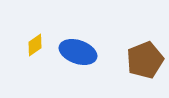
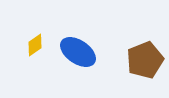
blue ellipse: rotated 15 degrees clockwise
